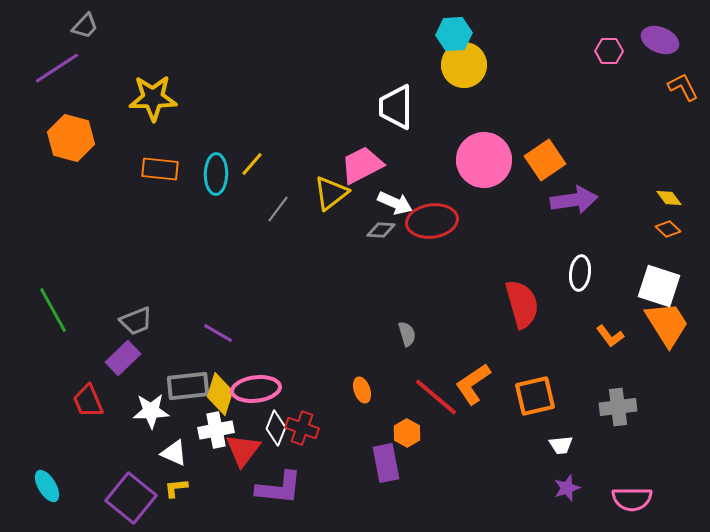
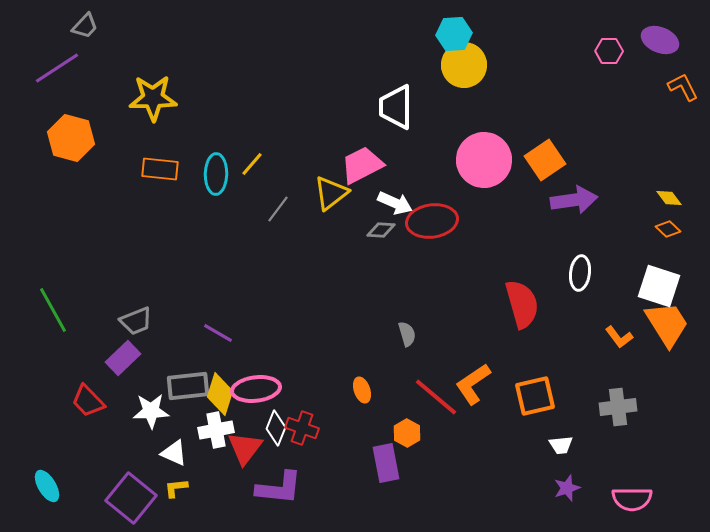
orange L-shape at (610, 336): moved 9 px right, 1 px down
red trapezoid at (88, 401): rotated 21 degrees counterclockwise
red triangle at (243, 450): moved 2 px right, 2 px up
